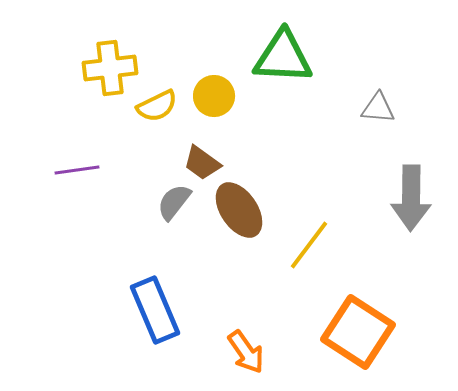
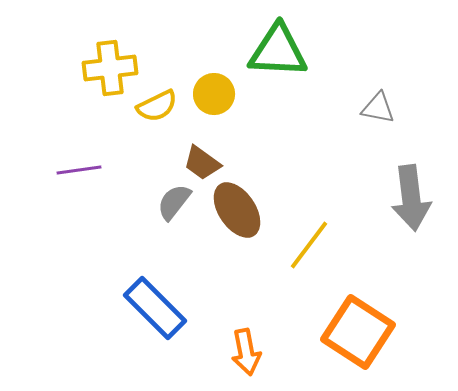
green triangle: moved 5 px left, 6 px up
yellow circle: moved 2 px up
gray triangle: rotated 6 degrees clockwise
purple line: moved 2 px right
gray arrow: rotated 8 degrees counterclockwise
brown ellipse: moved 2 px left
blue rectangle: moved 2 px up; rotated 22 degrees counterclockwise
orange arrow: rotated 24 degrees clockwise
